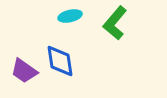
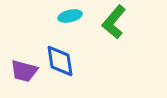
green L-shape: moved 1 px left, 1 px up
purple trapezoid: rotated 20 degrees counterclockwise
